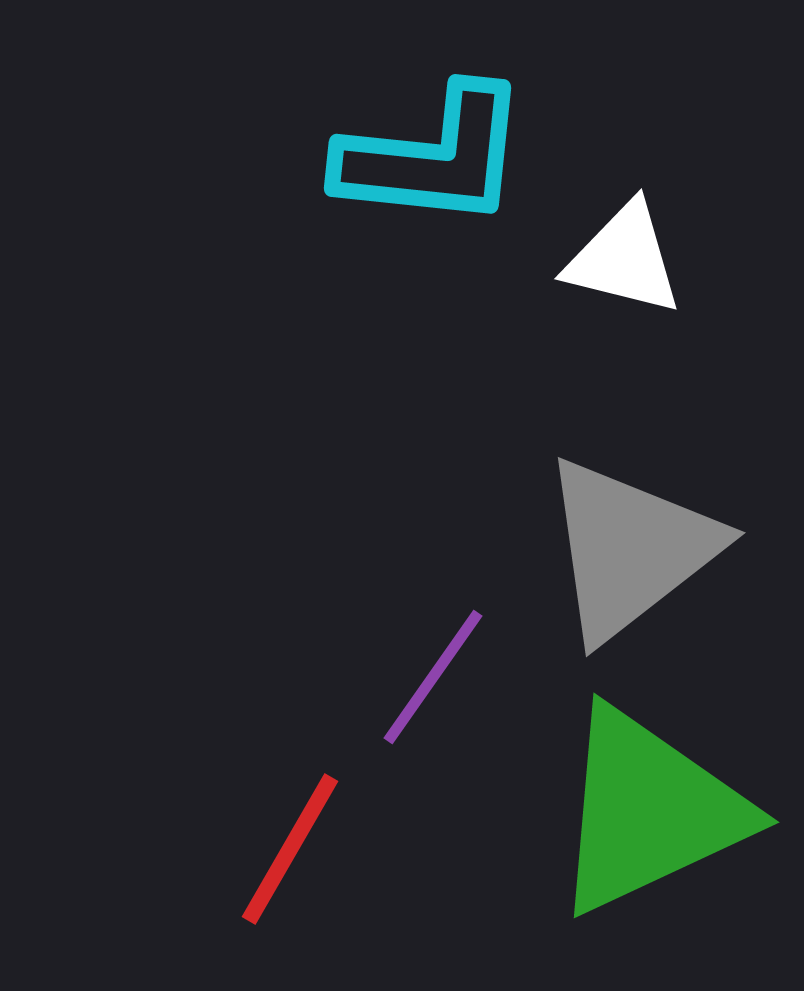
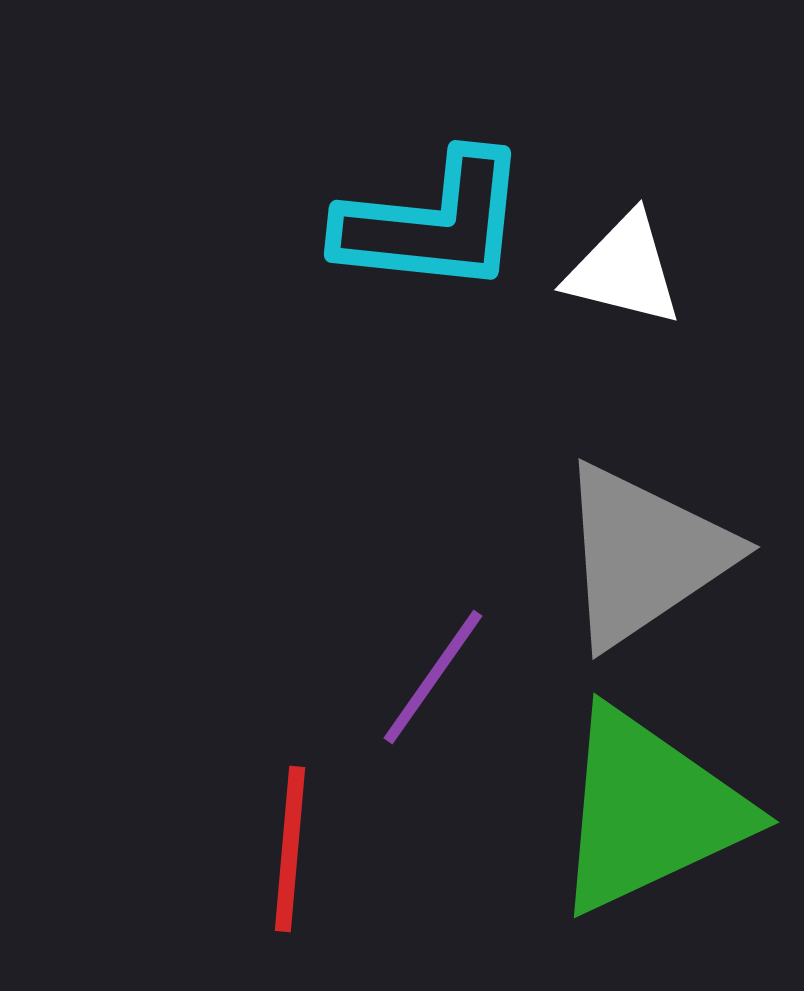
cyan L-shape: moved 66 px down
white triangle: moved 11 px down
gray triangle: moved 14 px right, 6 px down; rotated 4 degrees clockwise
red line: rotated 25 degrees counterclockwise
